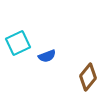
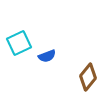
cyan square: moved 1 px right
